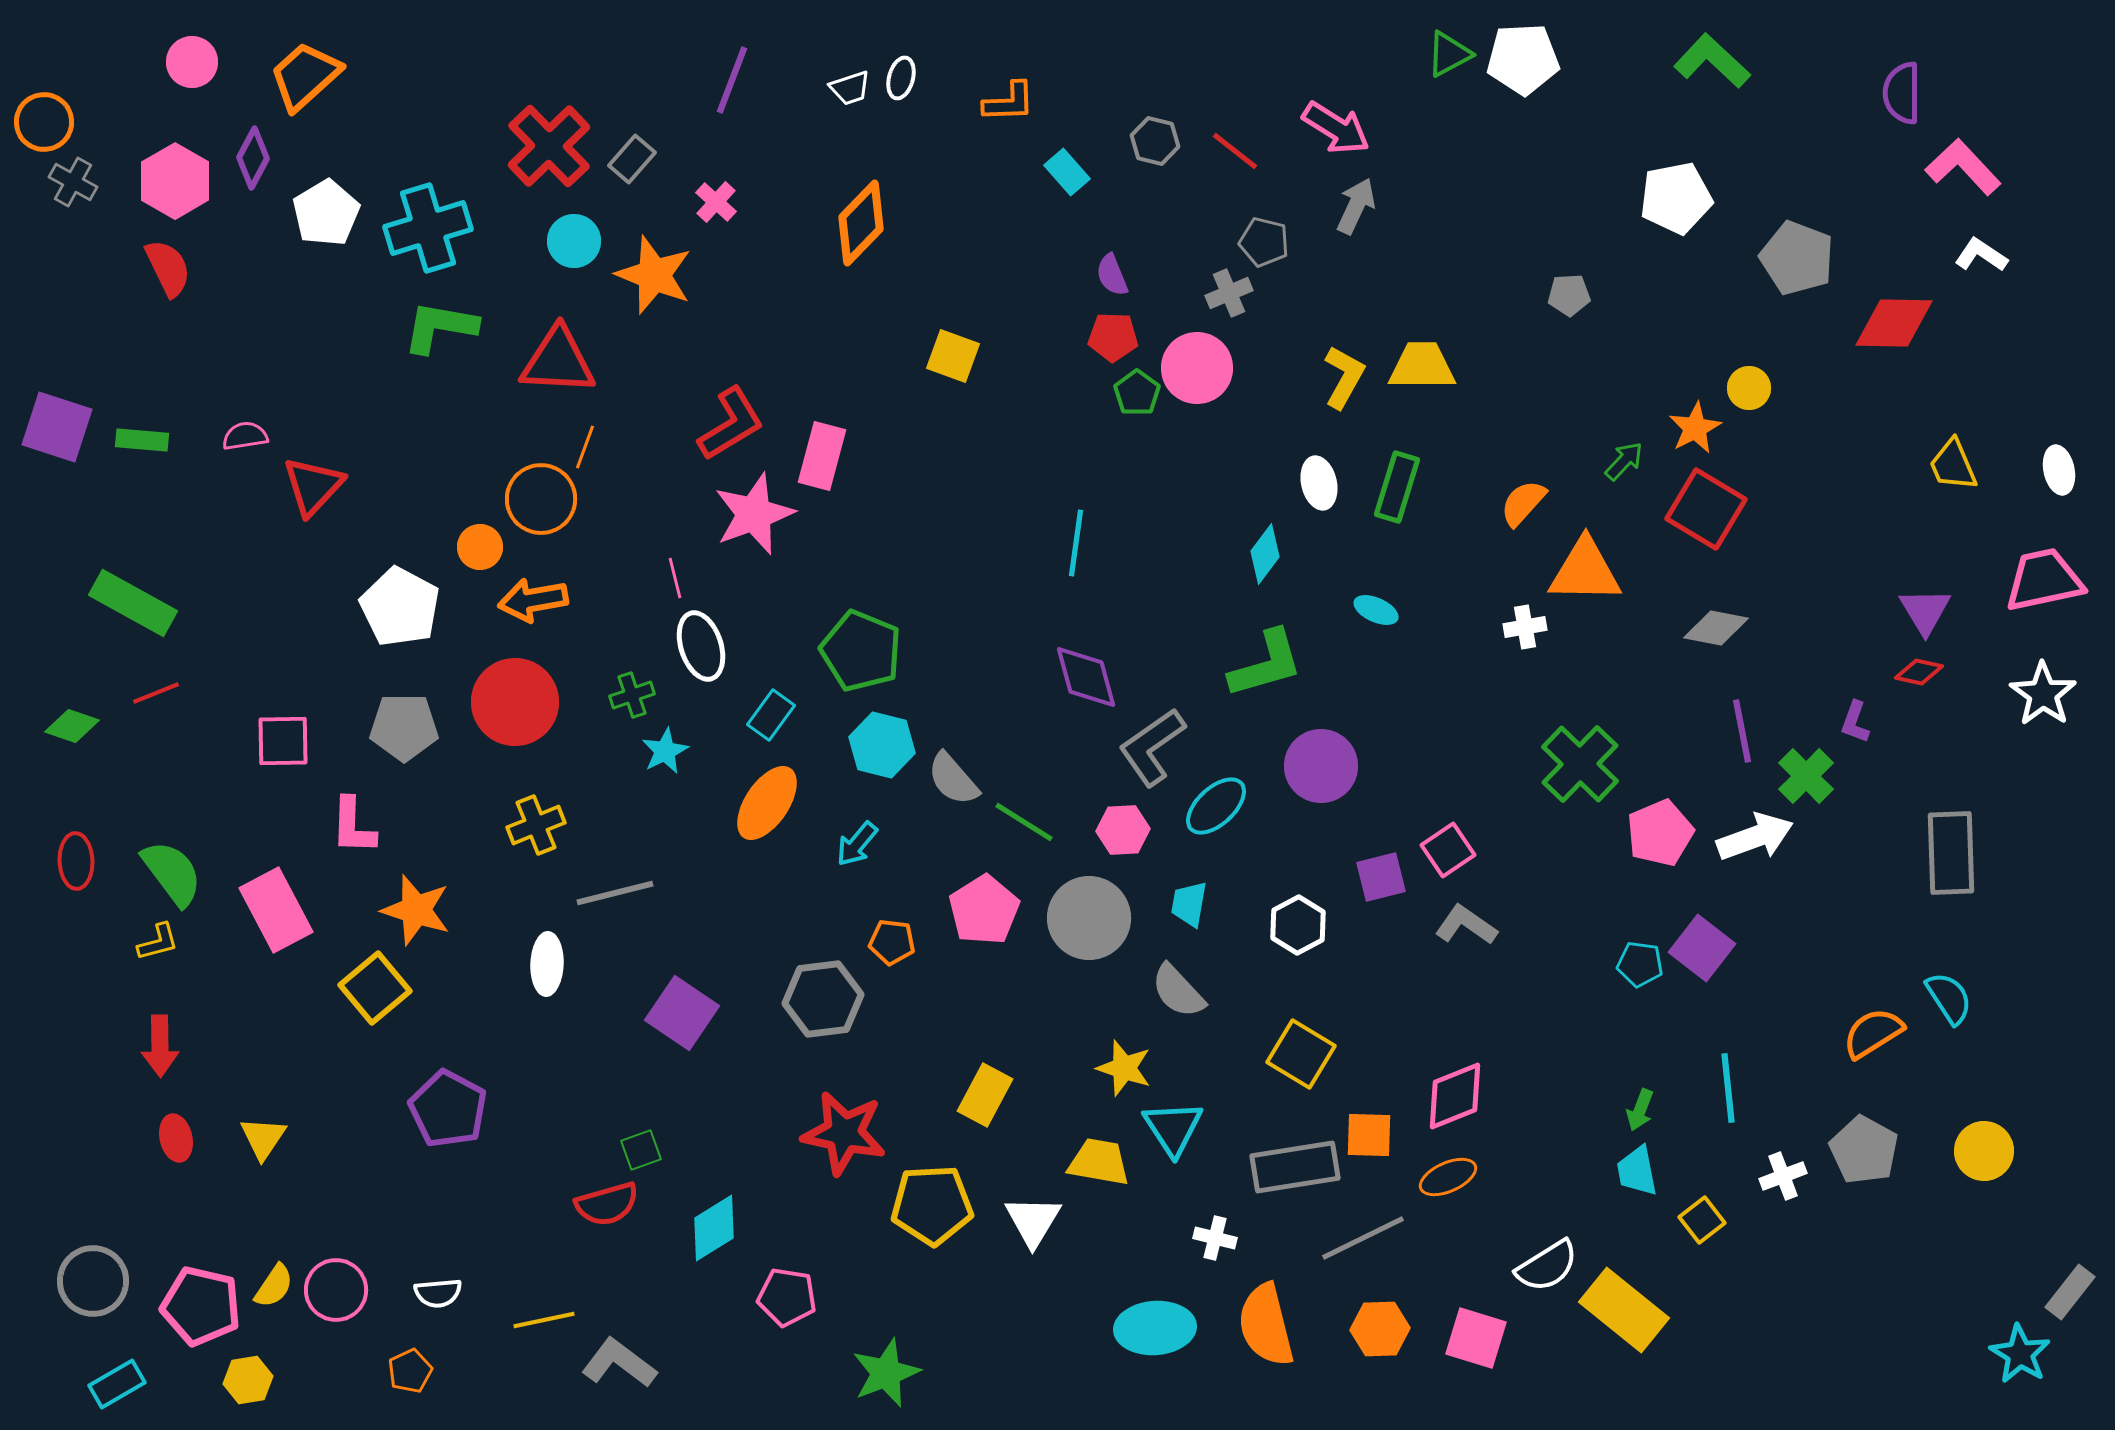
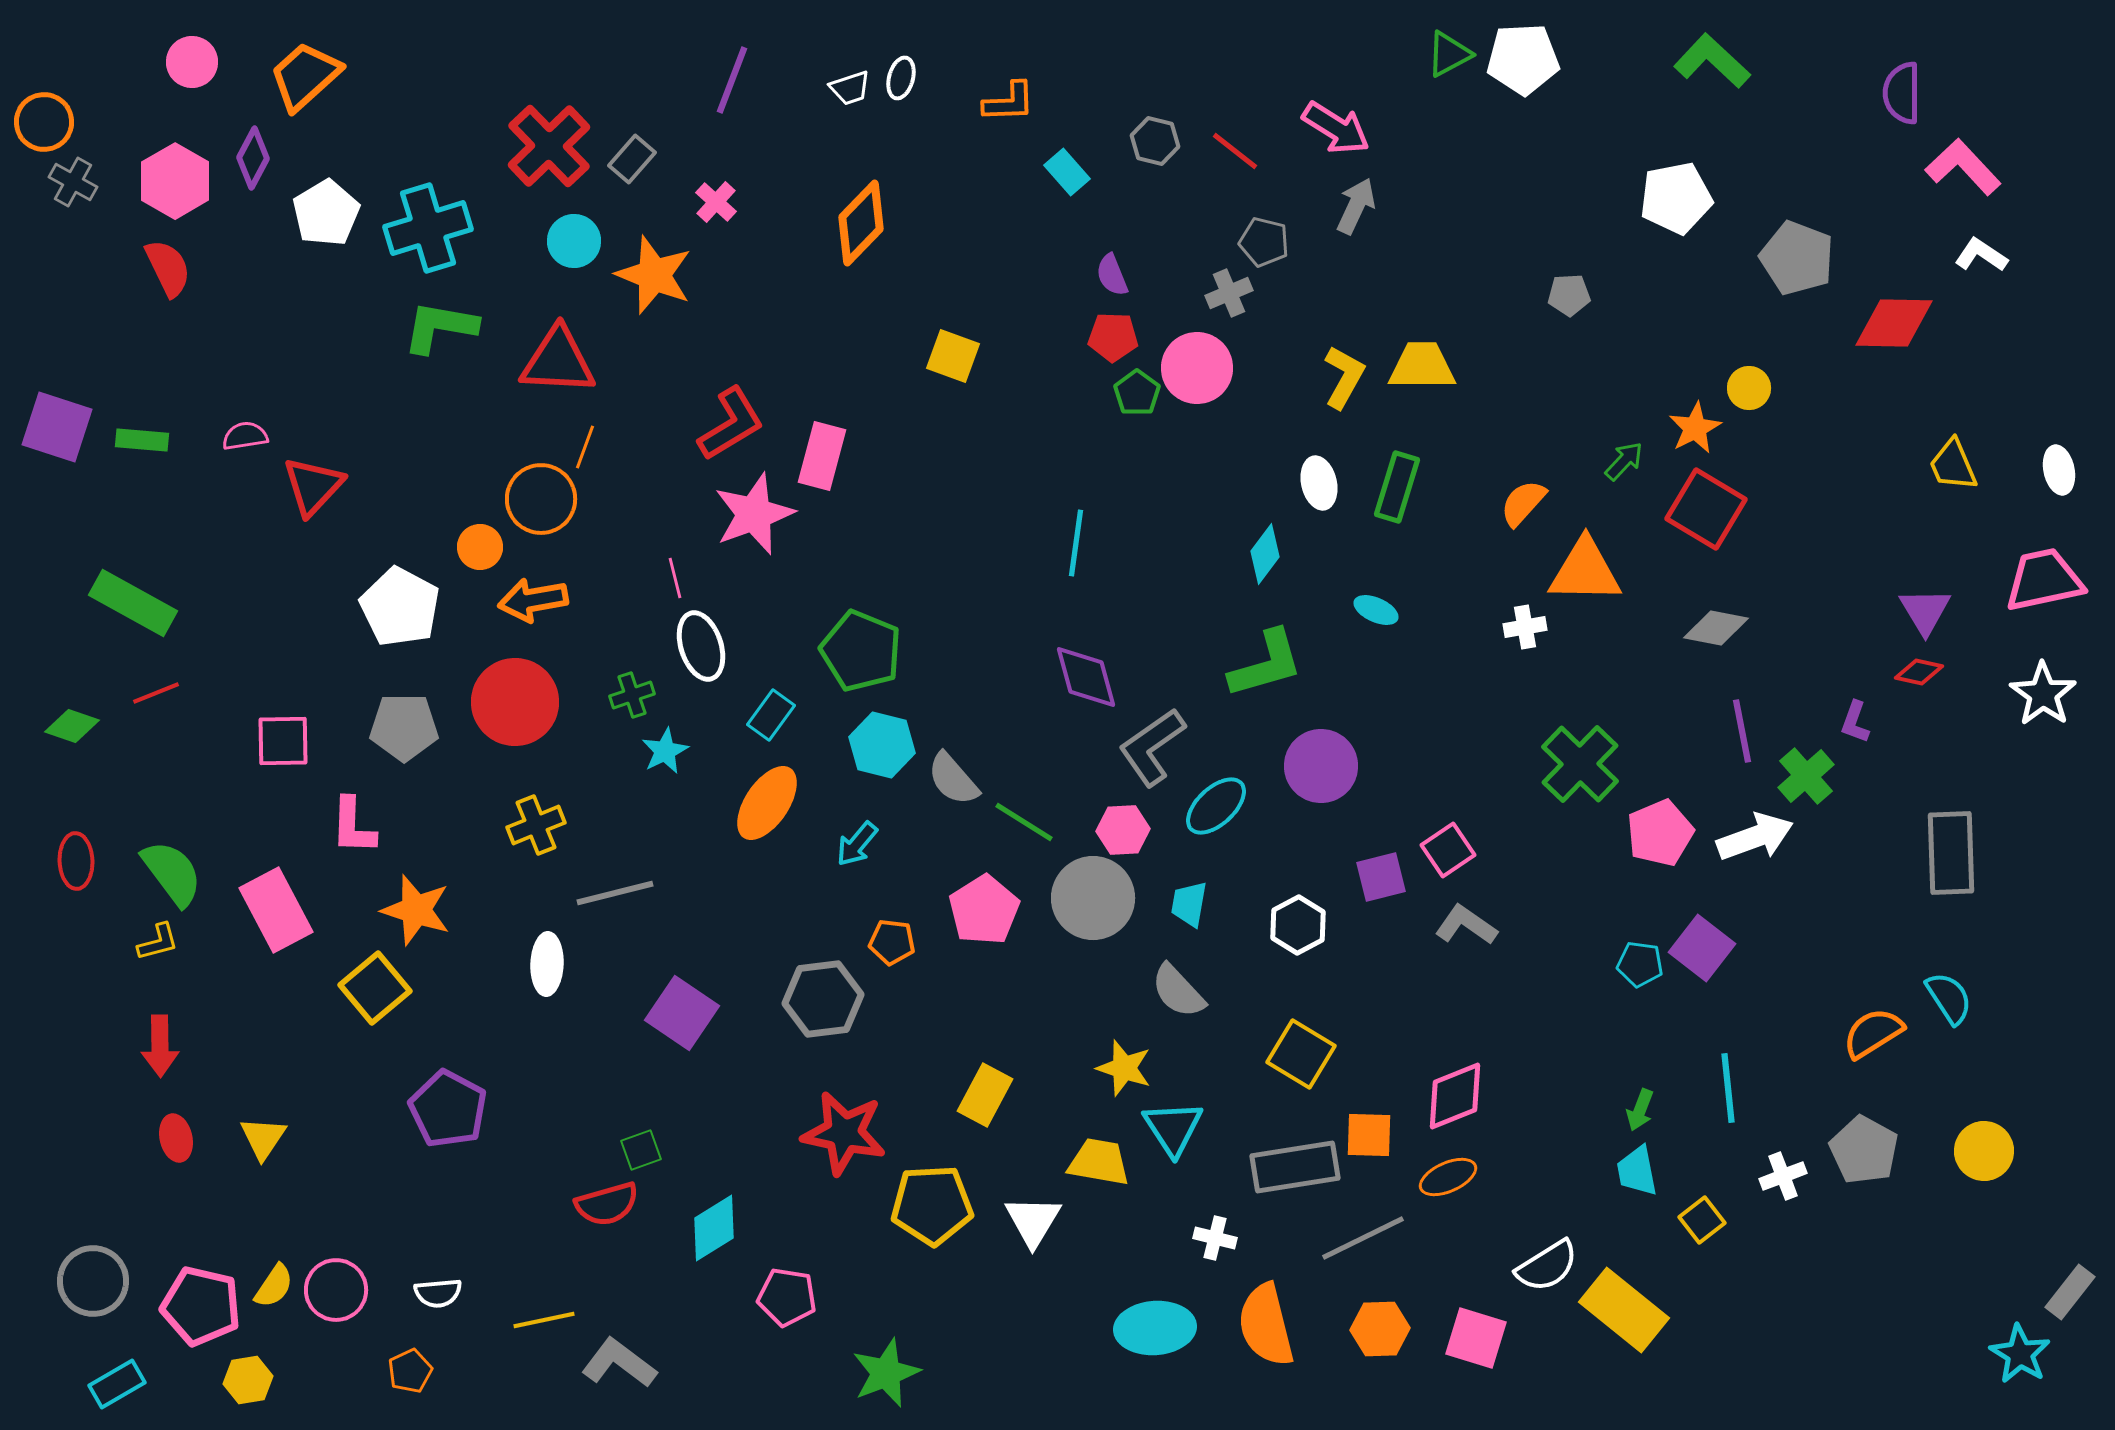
green cross at (1806, 776): rotated 4 degrees clockwise
gray circle at (1089, 918): moved 4 px right, 20 px up
